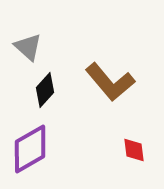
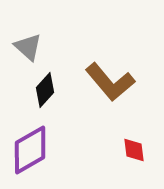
purple diamond: moved 1 px down
